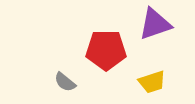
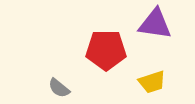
purple triangle: rotated 27 degrees clockwise
gray semicircle: moved 6 px left, 6 px down
